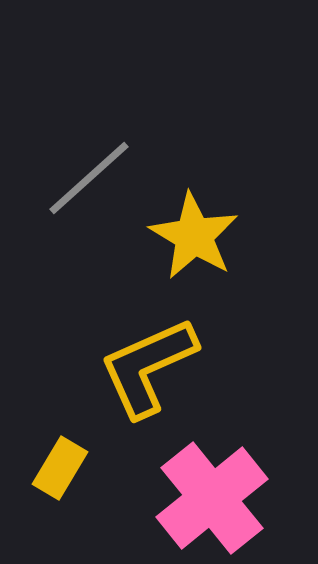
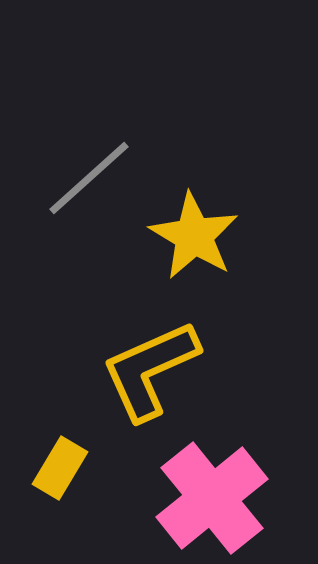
yellow L-shape: moved 2 px right, 3 px down
